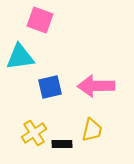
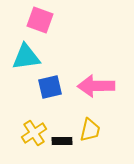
cyan triangle: moved 6 px right
yellow trapezoid: moved 2 px left
black rectangle: moved 3 px up
